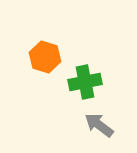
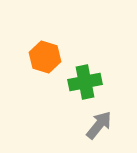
gray arrow: rotated 92 degrees clockwise
